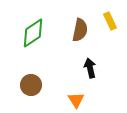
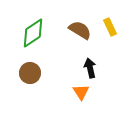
yellow rectangle: moved 6 px down
brown semicircle: rotated 70 degrees counterclockwise
brown circle: moved 1 px left, 12 px up
orange triangle: moved 5 px right, 8 px up
